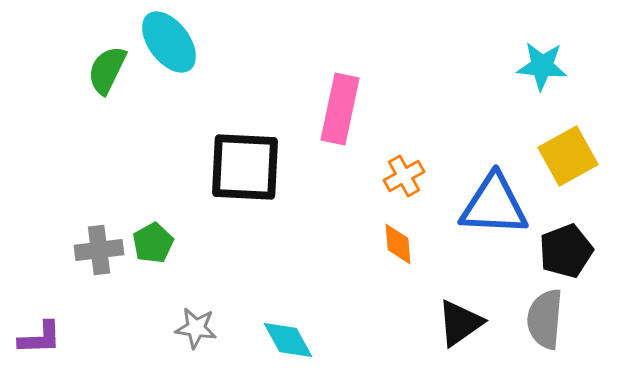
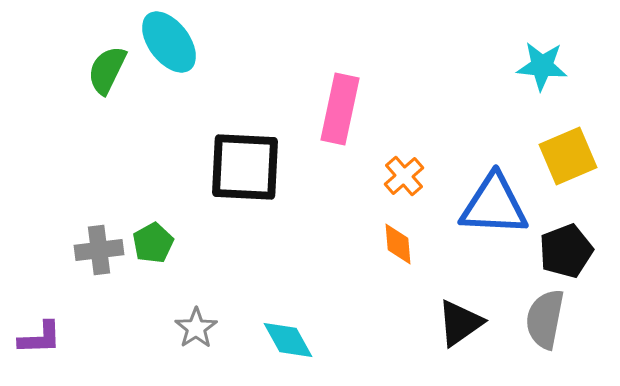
yellow square: rotated 6 degrees clockwise
orange cross: rotated 12 degrees counterclockwise
gray semicircle: rotated 6 degrees clockwise
gray star: rotated 30 degrees clockwise
